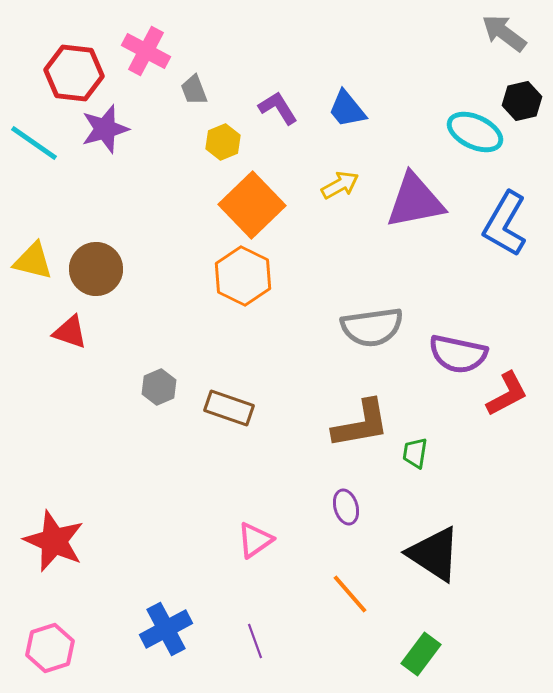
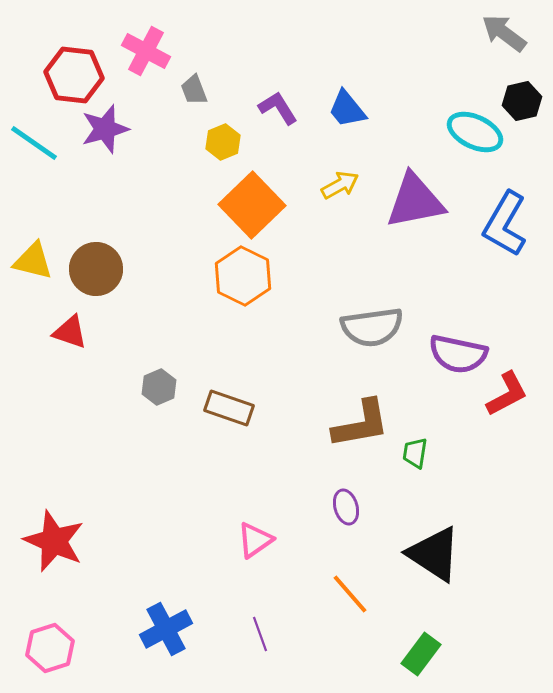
red hexagon: moved 2 px down
purple line: moved 5 px right, 7 px up
